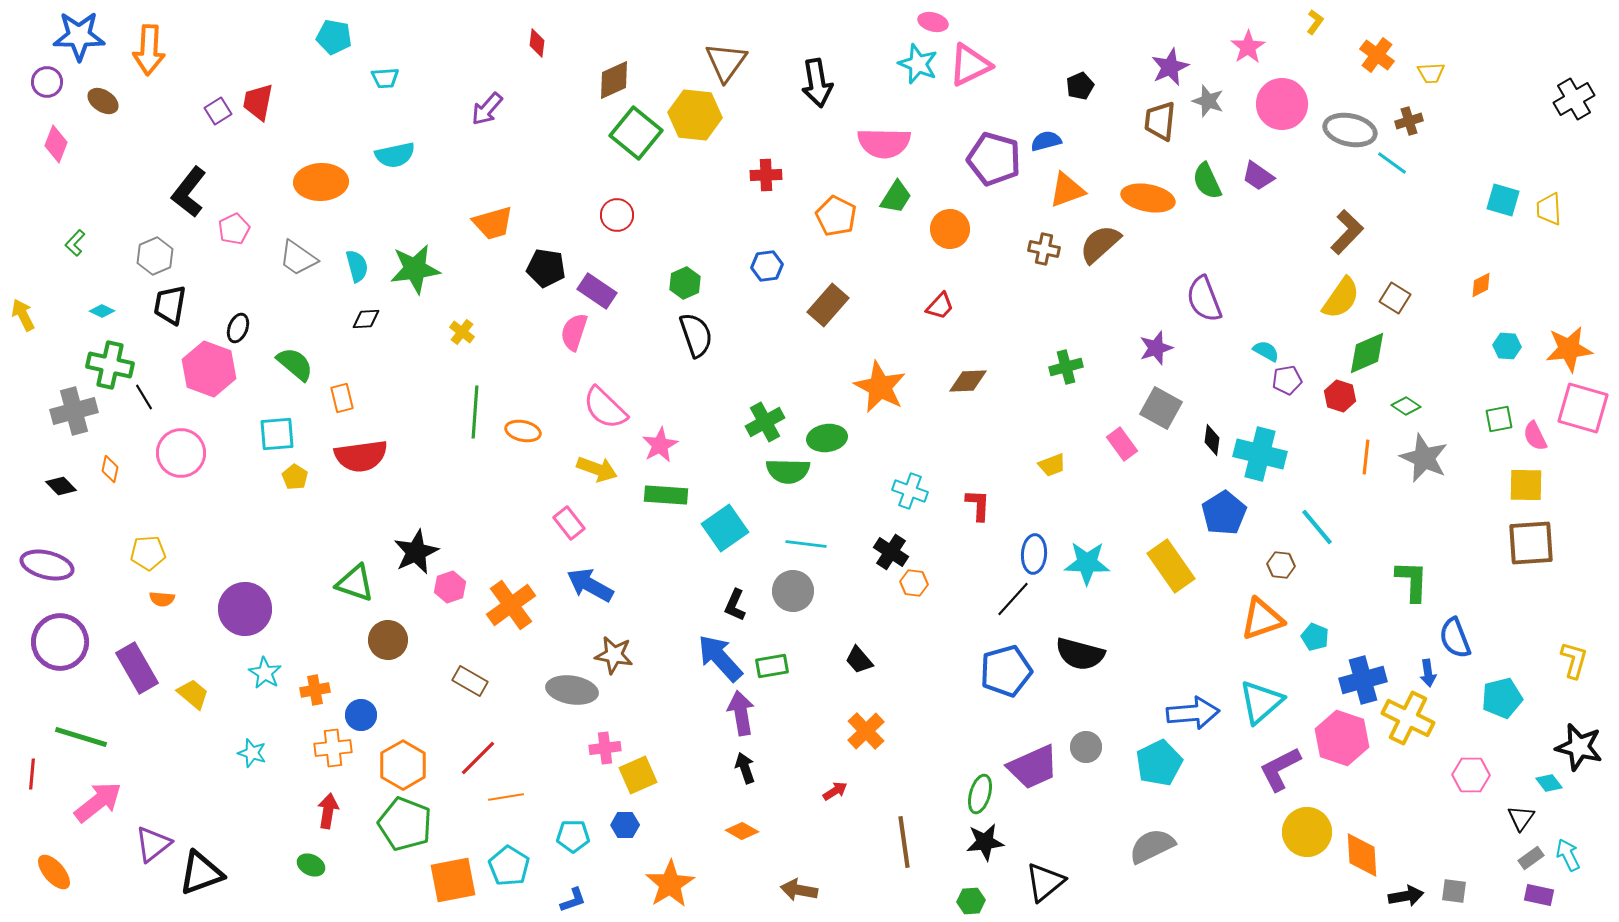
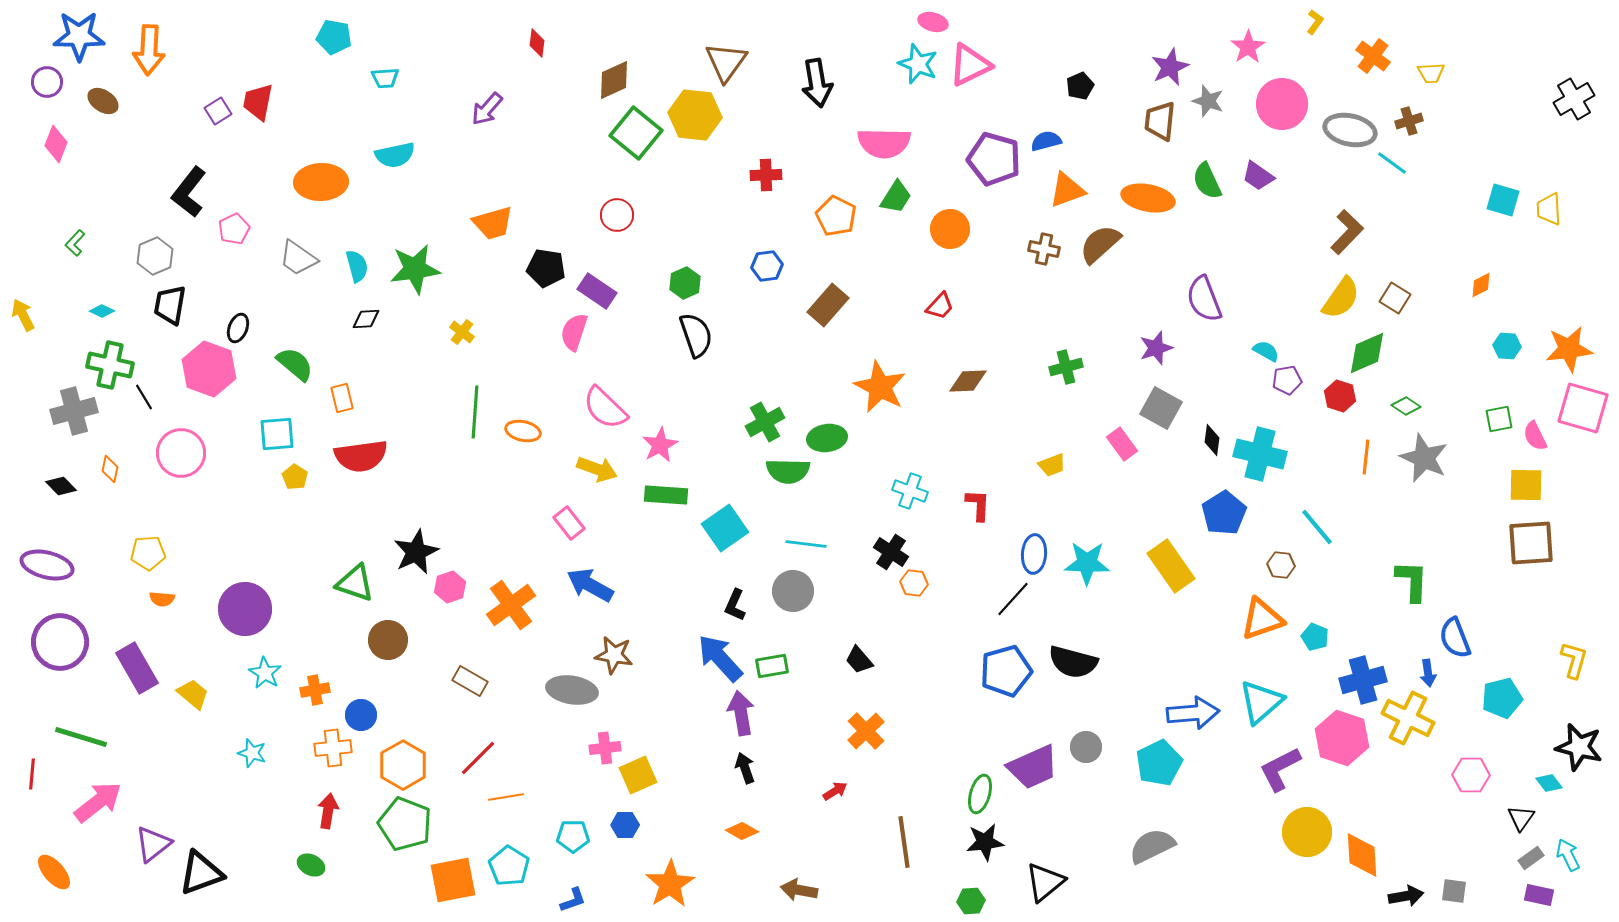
orange cross at (1377, 55): moved 4 px left, 1 px down
black semicircle at (1080, 654): moved 7 px left, 8 px down
